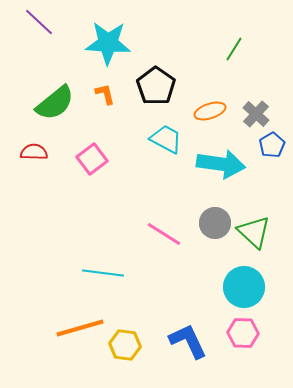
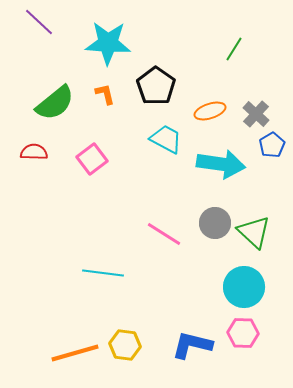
orange line: moved 5 px left, 25 px down
blue L-shape: moved 4 px right, 4 px down; rotated 51 degrees counterclockwise
